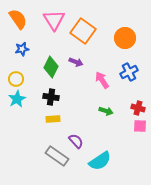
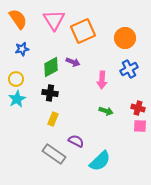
orange square: rotated 30 degrees clockwise
purple arrow: moved 3 px left
green diamond: rotated 35 degrees clockwise
blue cross: moved 3 px up
pink arrow: rotated 144 degrees counterclockwise
black cross: moved 1 px left, 4 px up
yellow rectangle: rotated 64 degrees counterclockwise
purple semicircle: rotated 21 degrees counterclockwise
gray rectangle: moved 3 px left, 2 px up
cyan semicircle: rotated 10 degrees counterclockwise
